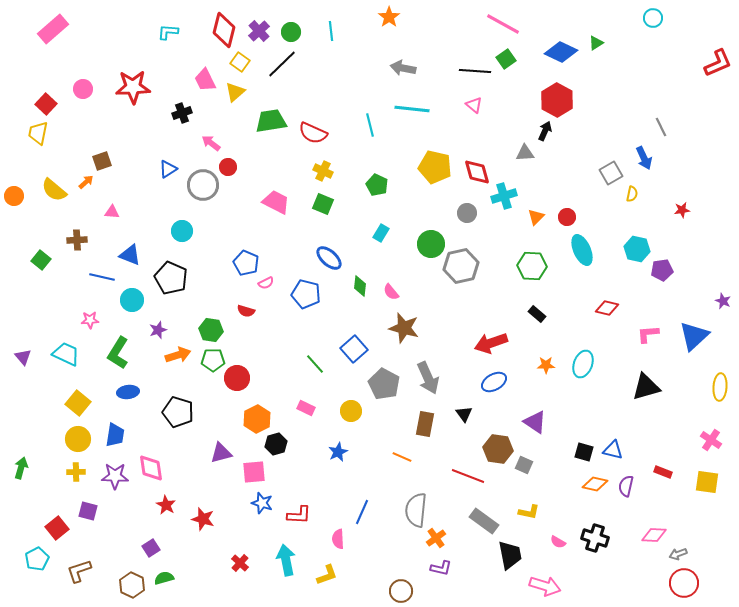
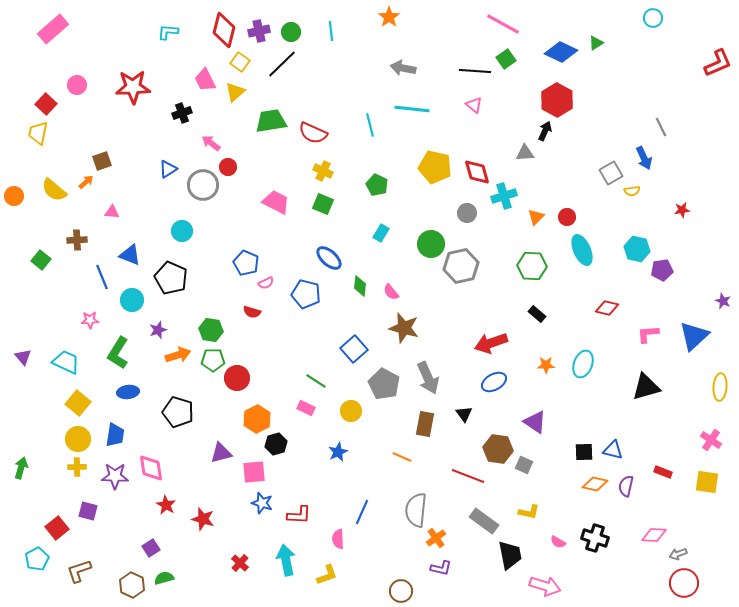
purple cross at (259, 31): rotated 30 degrees clockwise
pink circle at (83, 89): moved 6 px left, 4 px up
yellow semicircle at (632, 194): moved 3 px up; rotated 70 degrees clockwise
blue line at (102, 277): rotated 55 degrees clockwise
red semicircle at (246, 311): moved 6 px right, 1 px down
cyan trapezoid at (66, 354): moved 8 px down
green line at (315, 364): moved 1 px right, 17 px down; rotated 15 degrees counterclockwise
black square at (584, 452): rotated 18 degrees counterclockwise
yellow cross at (76, 472): moved 1 px right, 5 px up
